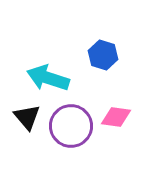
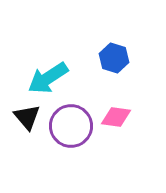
blue hexagon: moved 11 px right, 3 px down
cyan arrow: rotated 51 degrees counterclockwise
